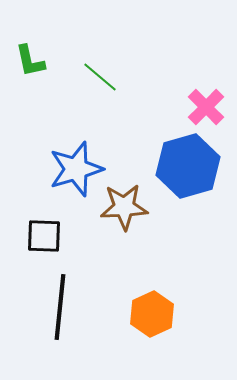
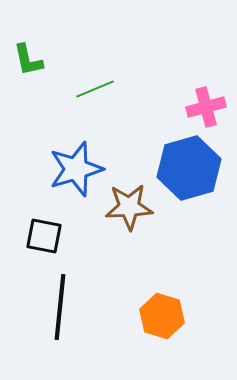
green L-shape: moved 2 px left, 1 px up
green line: moved 5 px left, 12 px down; rotated 63 degrees counterclockwise
pink cross: rotated 30 degrees clockwise
blue hexagon: moved 1 px right, 2 px down
brown star: moved 5 px right
black square: rotated 9 degrees clockwise
orange hexagon: moved 10 px right, 2 px down; rotated 18 degrees counterclockwise
